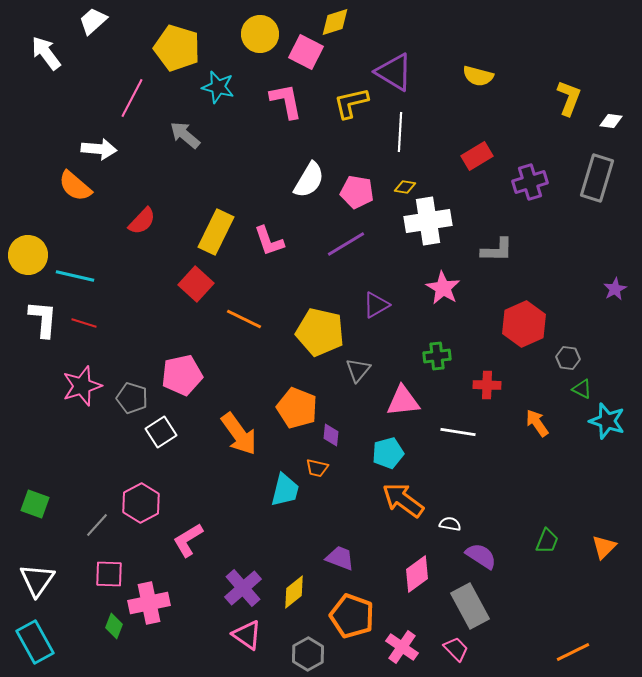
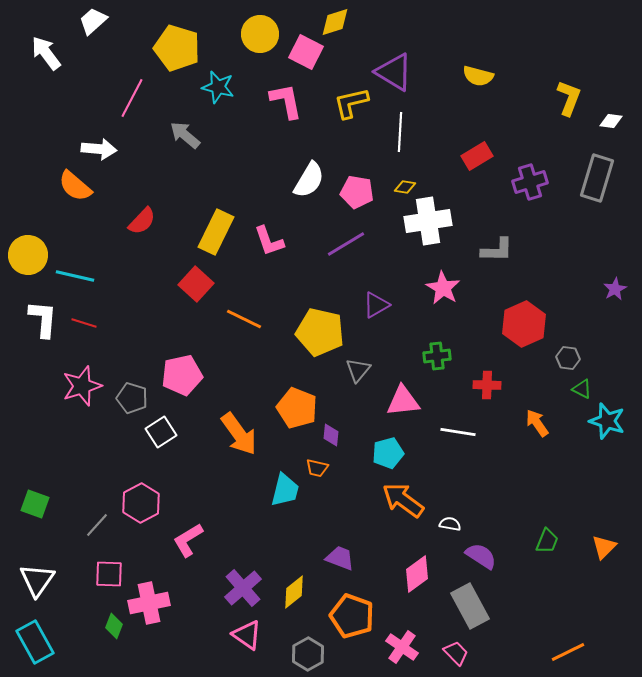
pink trapezoid at (456, 649): moved 4 px down
orange line at (573, 652): moved 5 px left
